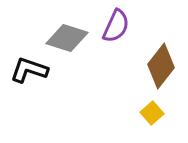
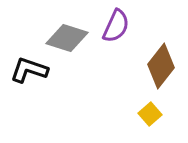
yellow square: moved 2 px left, 1 px down
